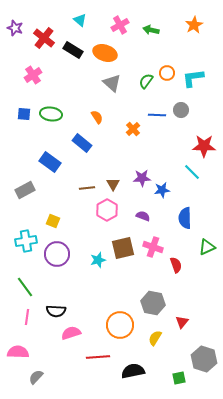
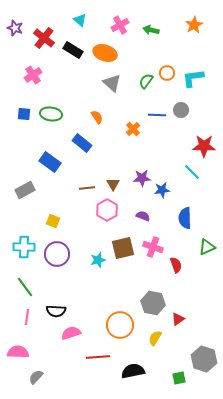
cyan cross at (26, 241): moved 2 px left, 6 px down; rotated 10 degrees clockwise
red triangle at (182, 322): moved 4 px left, 3 px up; rotated 16 degrees clockwise
